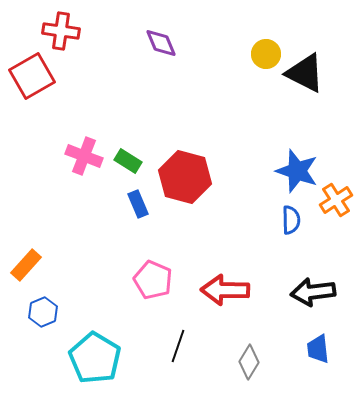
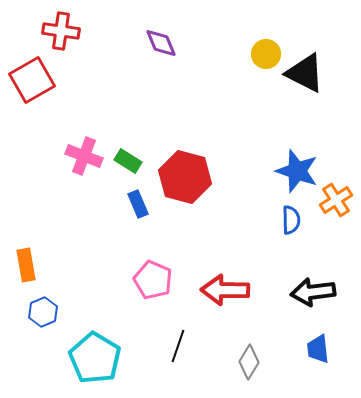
red square: moved 4 px down
orange rectangle: rotated 52 degrees counterclockwise
